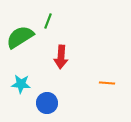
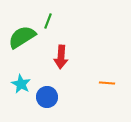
green semicircle: moved 2 px right
cyan star: rotated 24 degrees clockwise
blue circle: moved 6 px up
